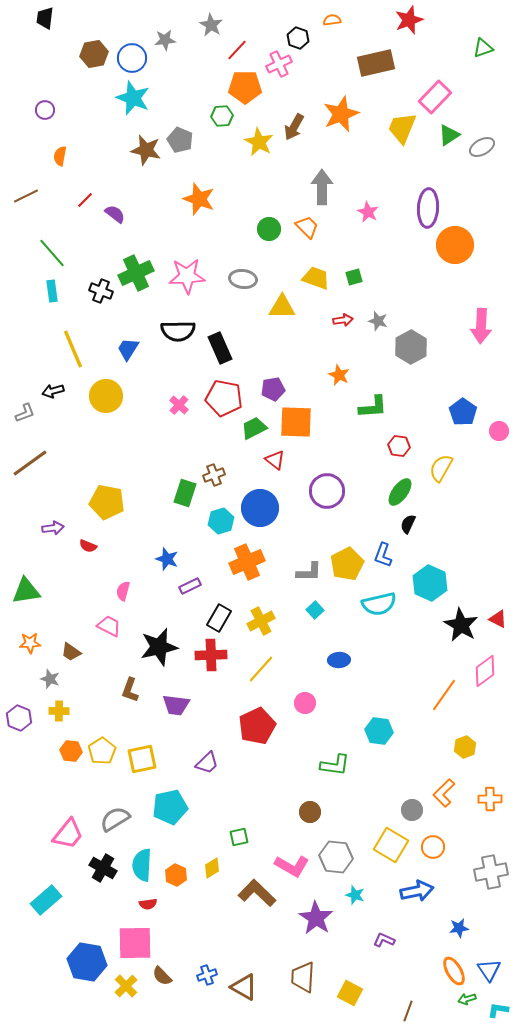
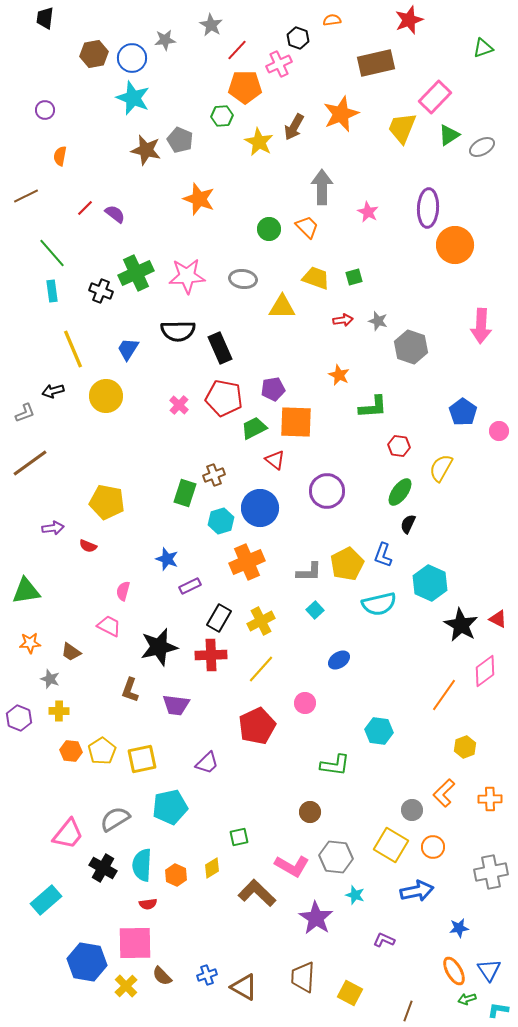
red line at (85, 200): moved 8 px down
gray hexagon at (411, 347): rotated 12 degrees counterclockwise
blue ellipse at (339, 660): rotated 30 degrees counterclockwise
